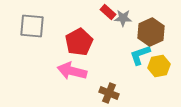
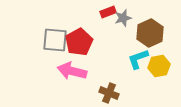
red rectangle: rotated 63 degrees counterclockwise
gray star: rotated 18 degrees counterclockwise
gray square: moved 23 px right, 14 px down
brown hexagon: moved 1 px left, 1 px down
cyan L-shape: moved 2 px left, 4 px down
